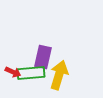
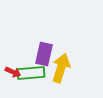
purple rectangle: moved 1 px right, 3 px up
yellow arrow: moved 2 px right, 7 px up
